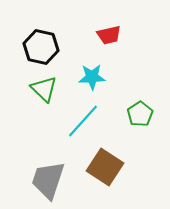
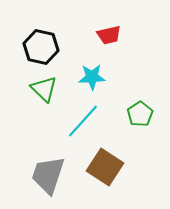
gray trapezoid: moved 5 px up
